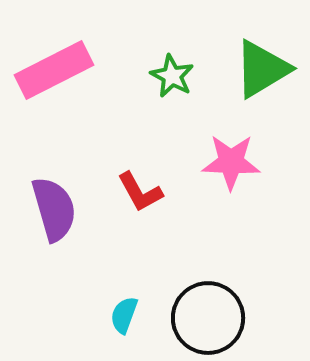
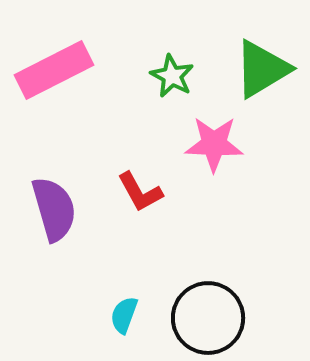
pink star: moved 17 px left, 18 px up
